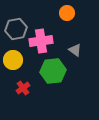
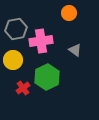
orange circle: moved 2 px right
green hexagon: moved 6 px left, 6 px down; rotated 20 degrees counterclockwise
